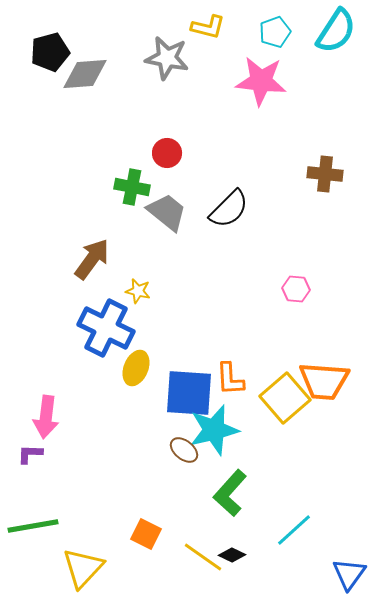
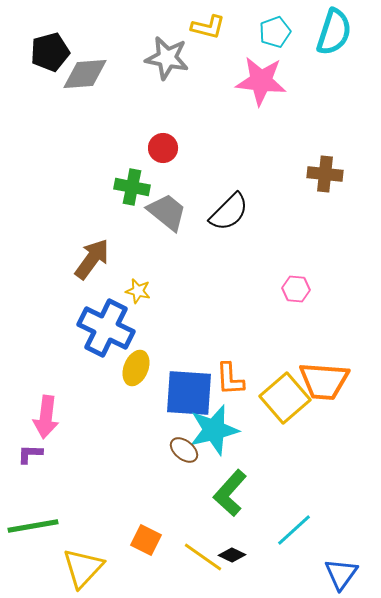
cyan semicircle: moved 2 px left, 1 px down; rotated 15 degrees counterclockwise
red circle: moved 4 px left, 5 px up
black semicircle: moved 3 px down
orange square: moved 6 px down
blue triangle: moved 8 px left
